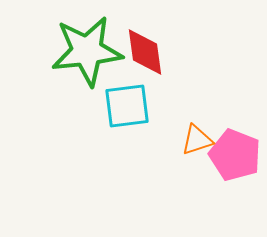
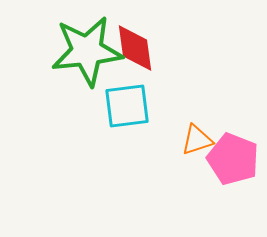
red diamond: moved 10 px left, 4 px up
pink pentagon: moved 2 px left, 4 px down
